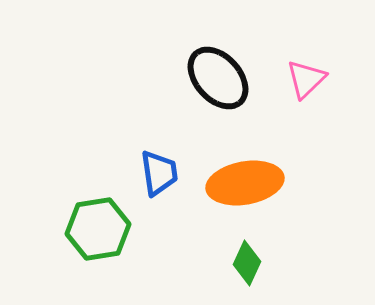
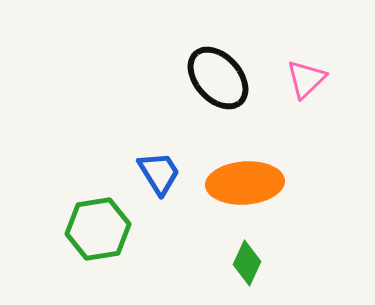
blue trapezoid: rotated 24 degrees counterclockwise
orange ellipse: rotated 6 degrees clockwise
